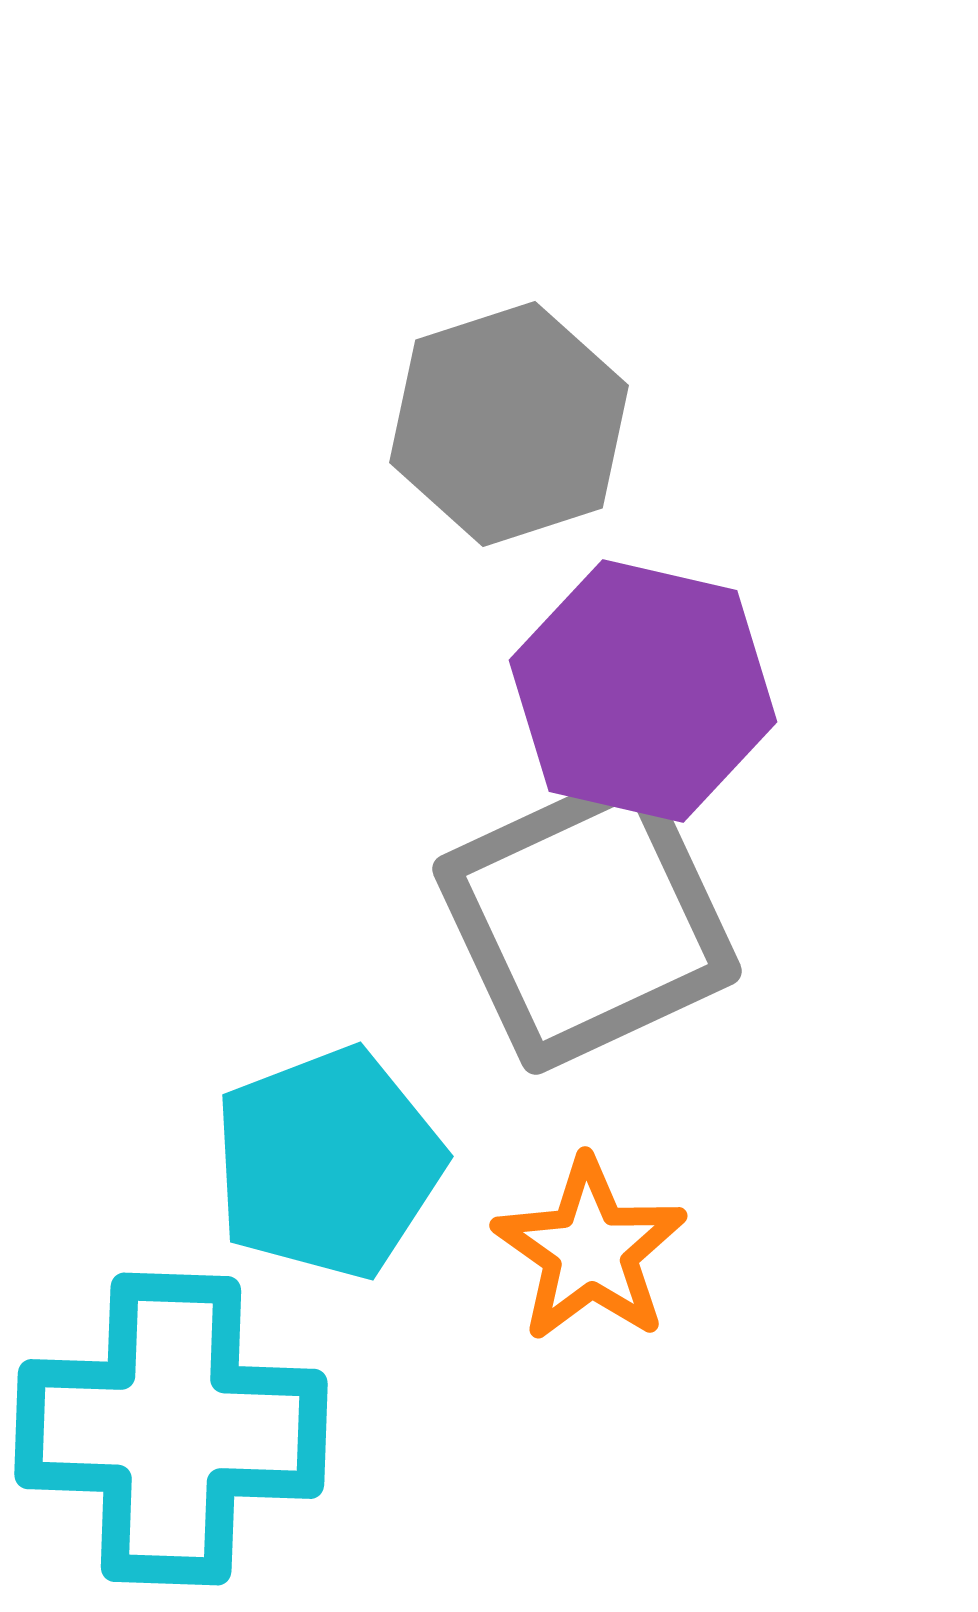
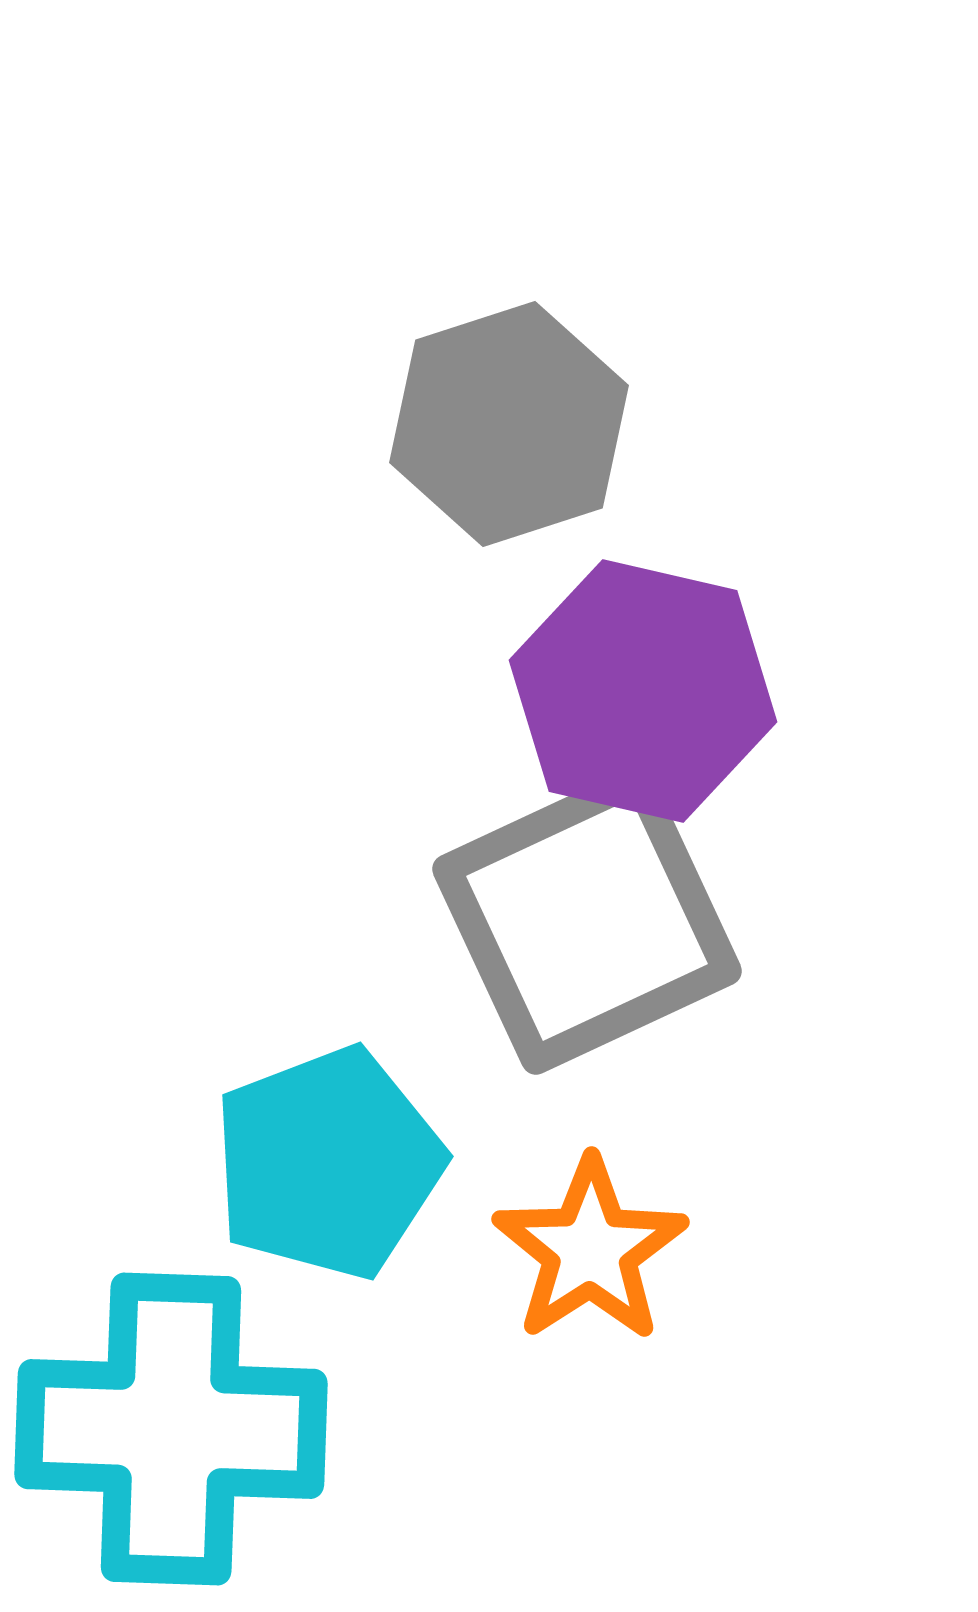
orange star: rotated 4 degrees clockwise
